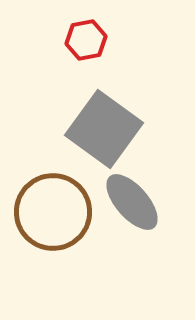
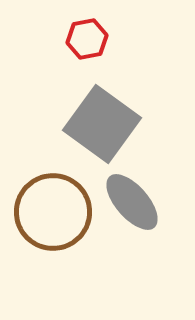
red hexagon: moved 1 px right, 1 px up
gray square: moved 2 px left, 5 px up
